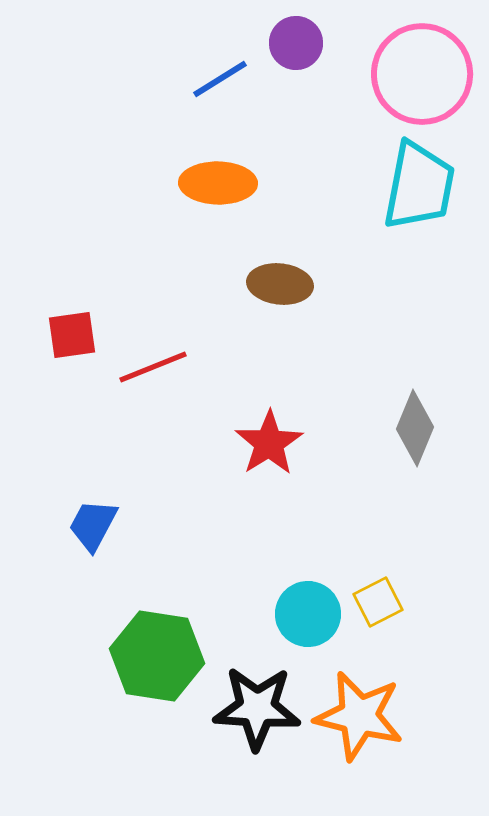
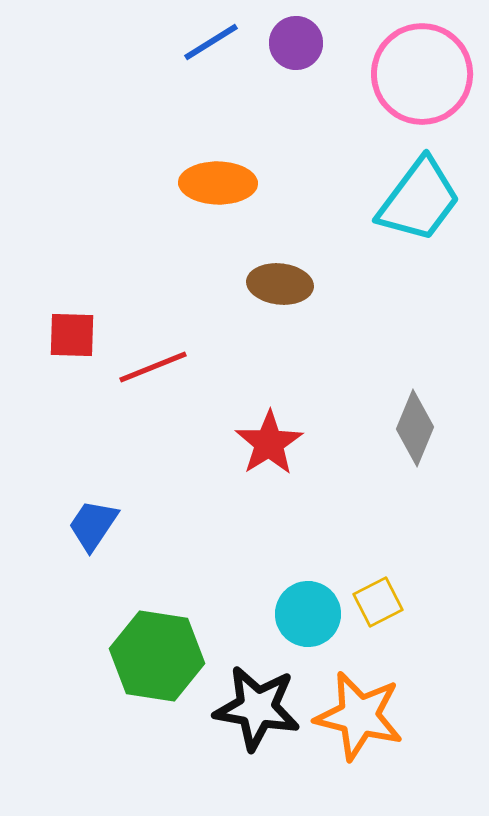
blue line: moved 9 px left, 37 px up
cyan trapezoid: moved 14 px down; rotated 26 degrees clockwise
red square: rotated 10 degrees clockwise
blue trapezoid: rotated 6 degrees clockwise
black star: rotated 6 degrees clockwise
